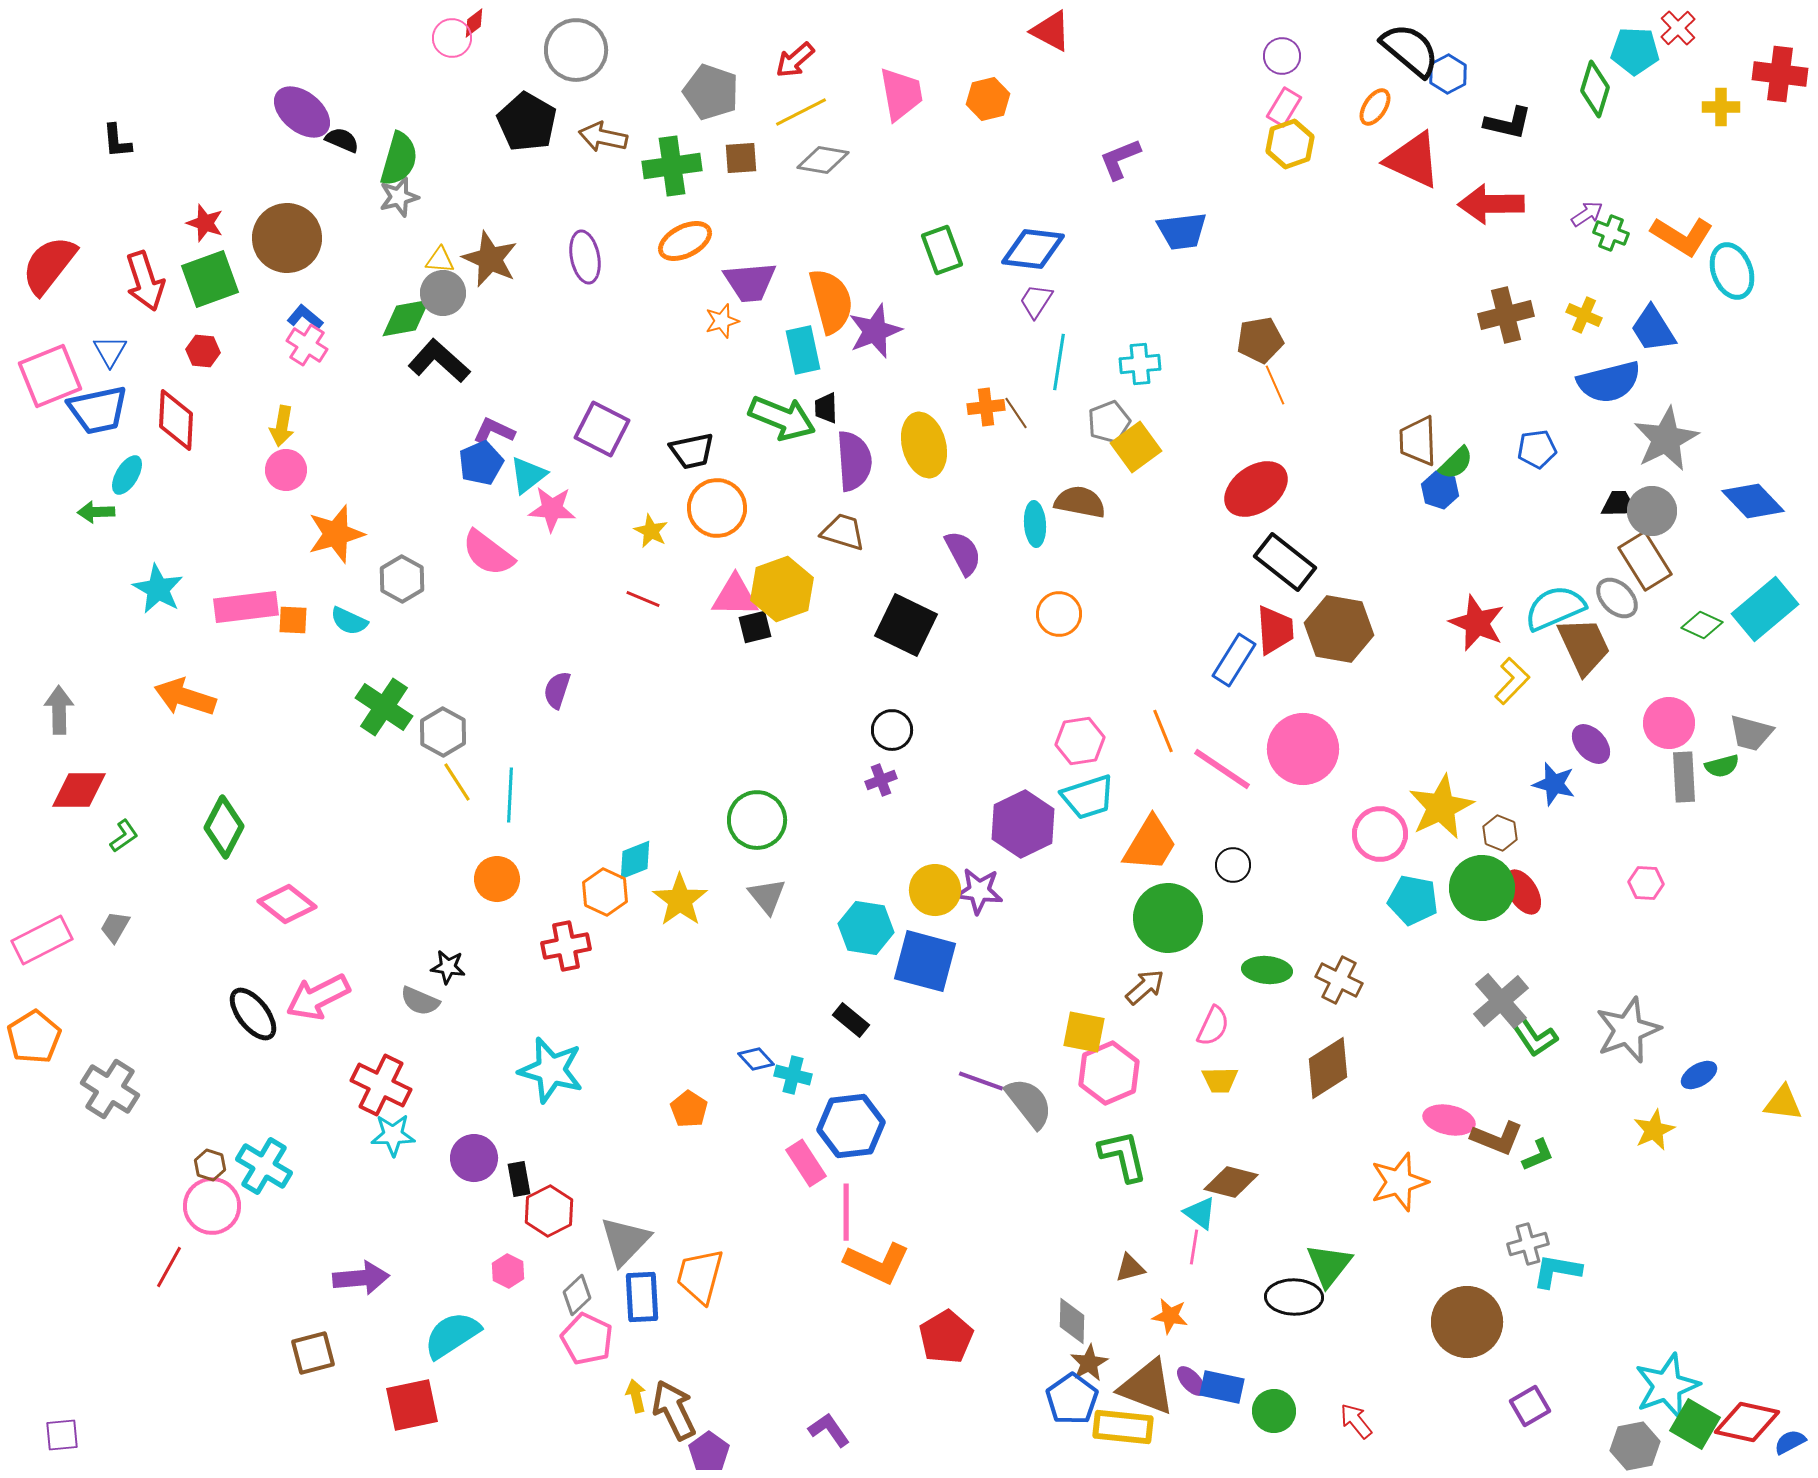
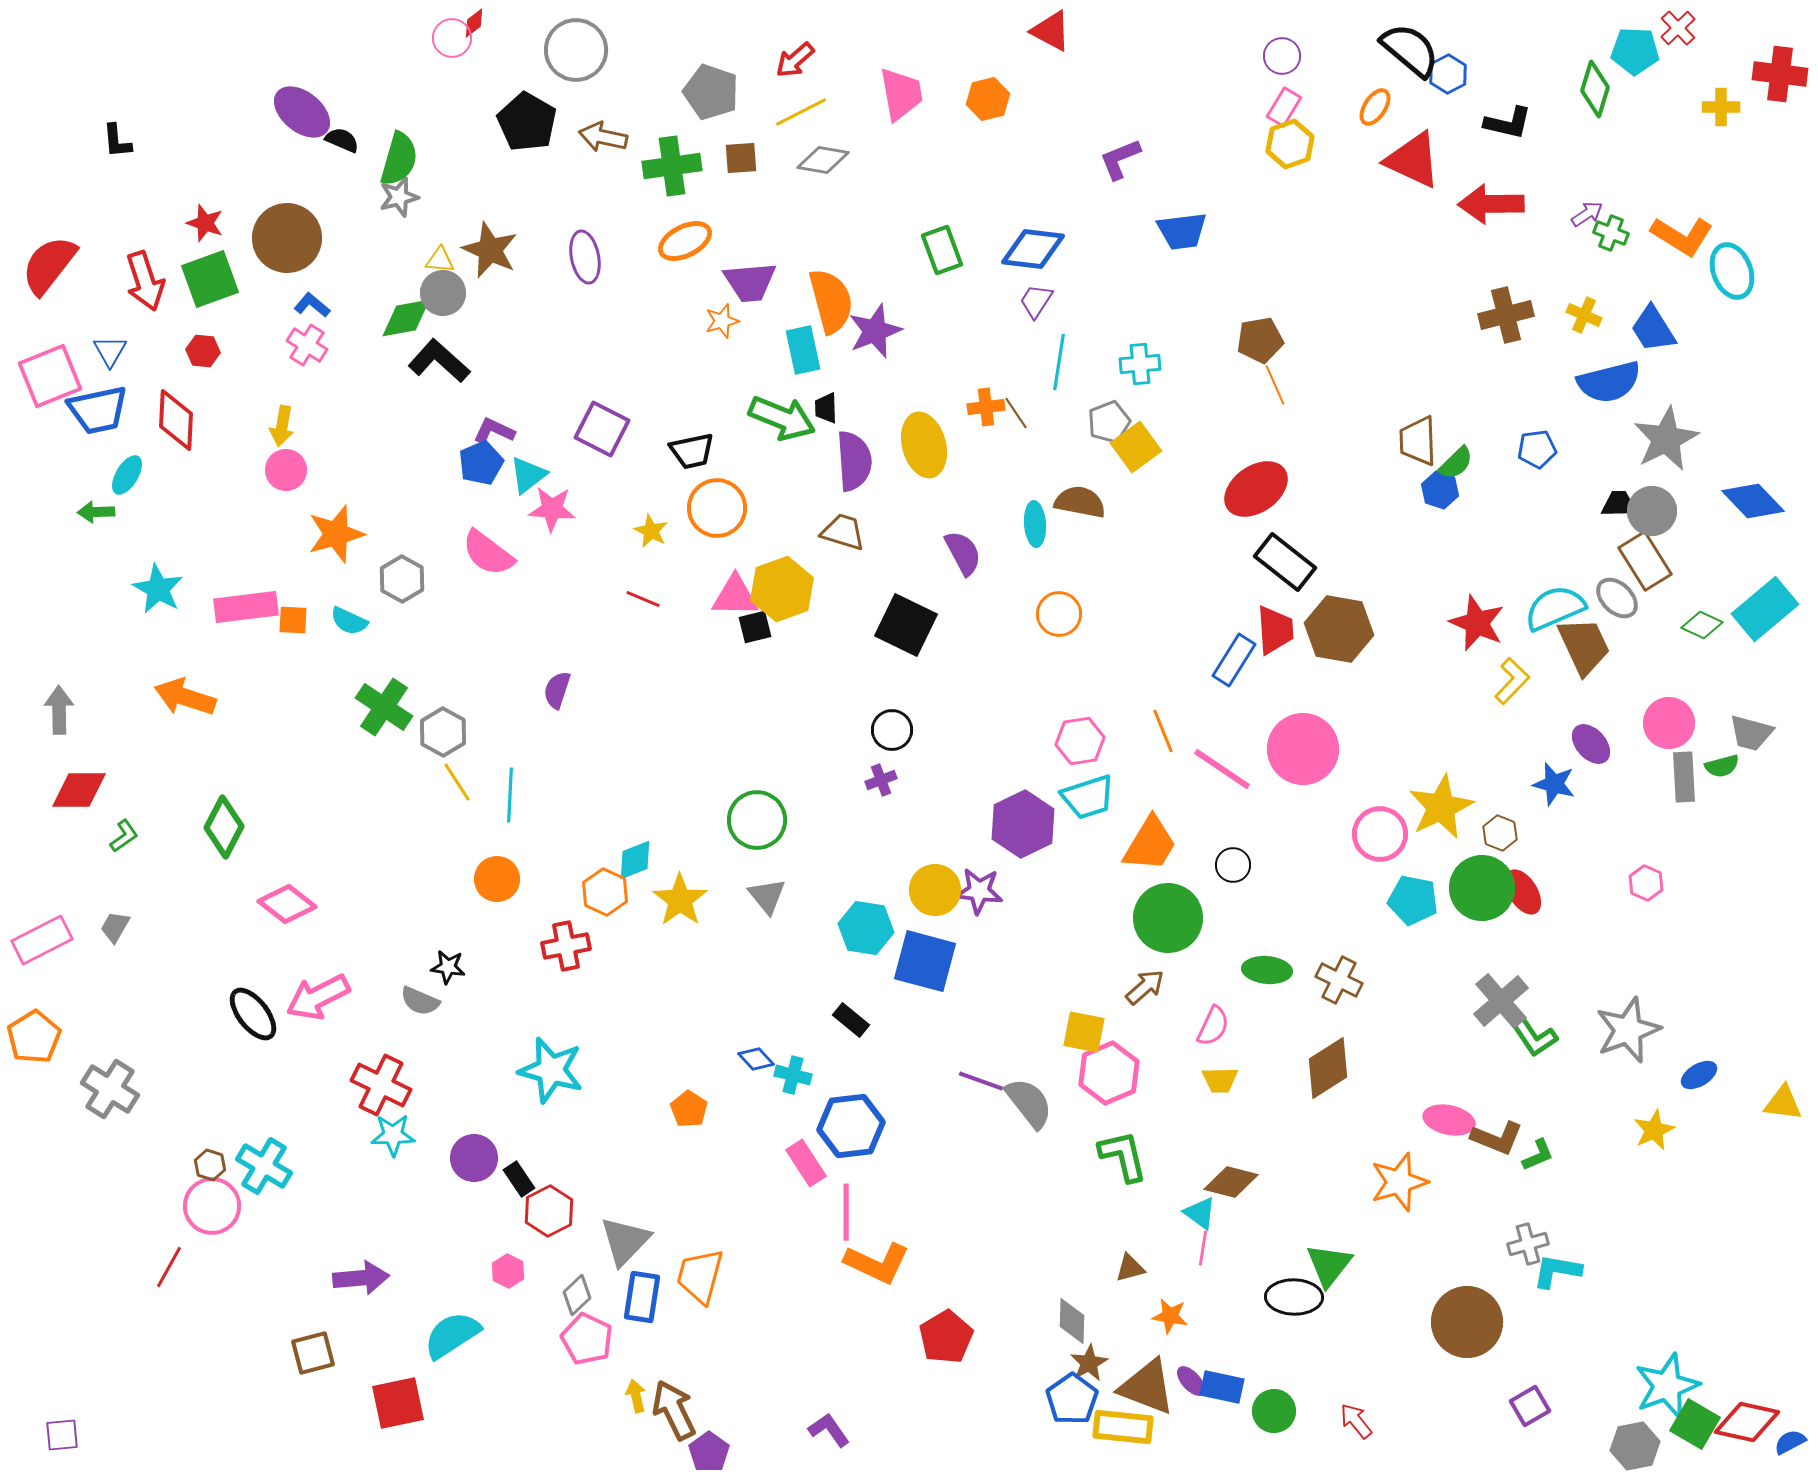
brown star at (490, 259): moved 9 px up
blue L-shape at (305, 317): moved 7 px right, 12 px up
pink hexagon at (1646, 883): rotated 20 degrees clockwise
black rectangle at (519, 1179): rotated 24 degrees counterclockwise
pink line at (1194, 1247): moved 9 px right, 1 px down
blue rectangle at (642, 1297): rotated 12 degrees clockwise
red square at (412, 1405): moved 14 px left, 2 px up
